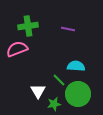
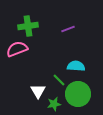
purple line: rotated 32 degrees counterclockwise
